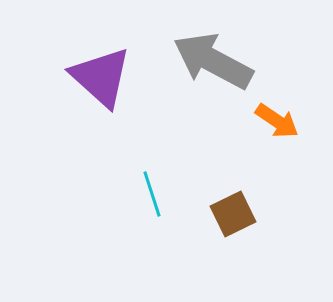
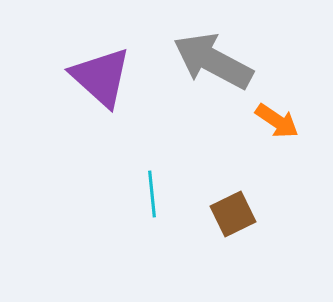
cyan line: rotated 12 degrees clockwise
